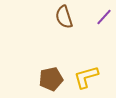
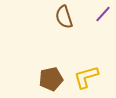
purple line: moved 1 px left, 3 px up
